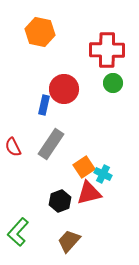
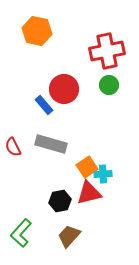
orange hexagon: moved 3 px left, 1 px up
red cross: moved 1 px down; rotated 12 degrees counterclockwise
green circle: moved 4 px left, 2 px down
blue rectangle: rotated 54 degrees counterclockwise
gray rectangle: rotated 72 degrees clockwise
orange square: moved 3 px right
cyan cross: rotated 30 degrees counterclockwise
black hexagon: rotated 10 degrees clockwise
green L-shape: moved 3 px right, 1 px down
brown trapezoid: moved 5 px up
